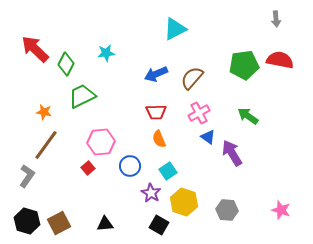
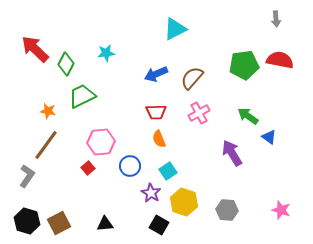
orange star: moved 4 px right, 1 px up
blue triangle: moved 61 px right
